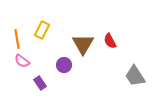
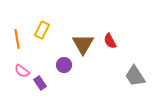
pink semicircle: moved 10 px down
